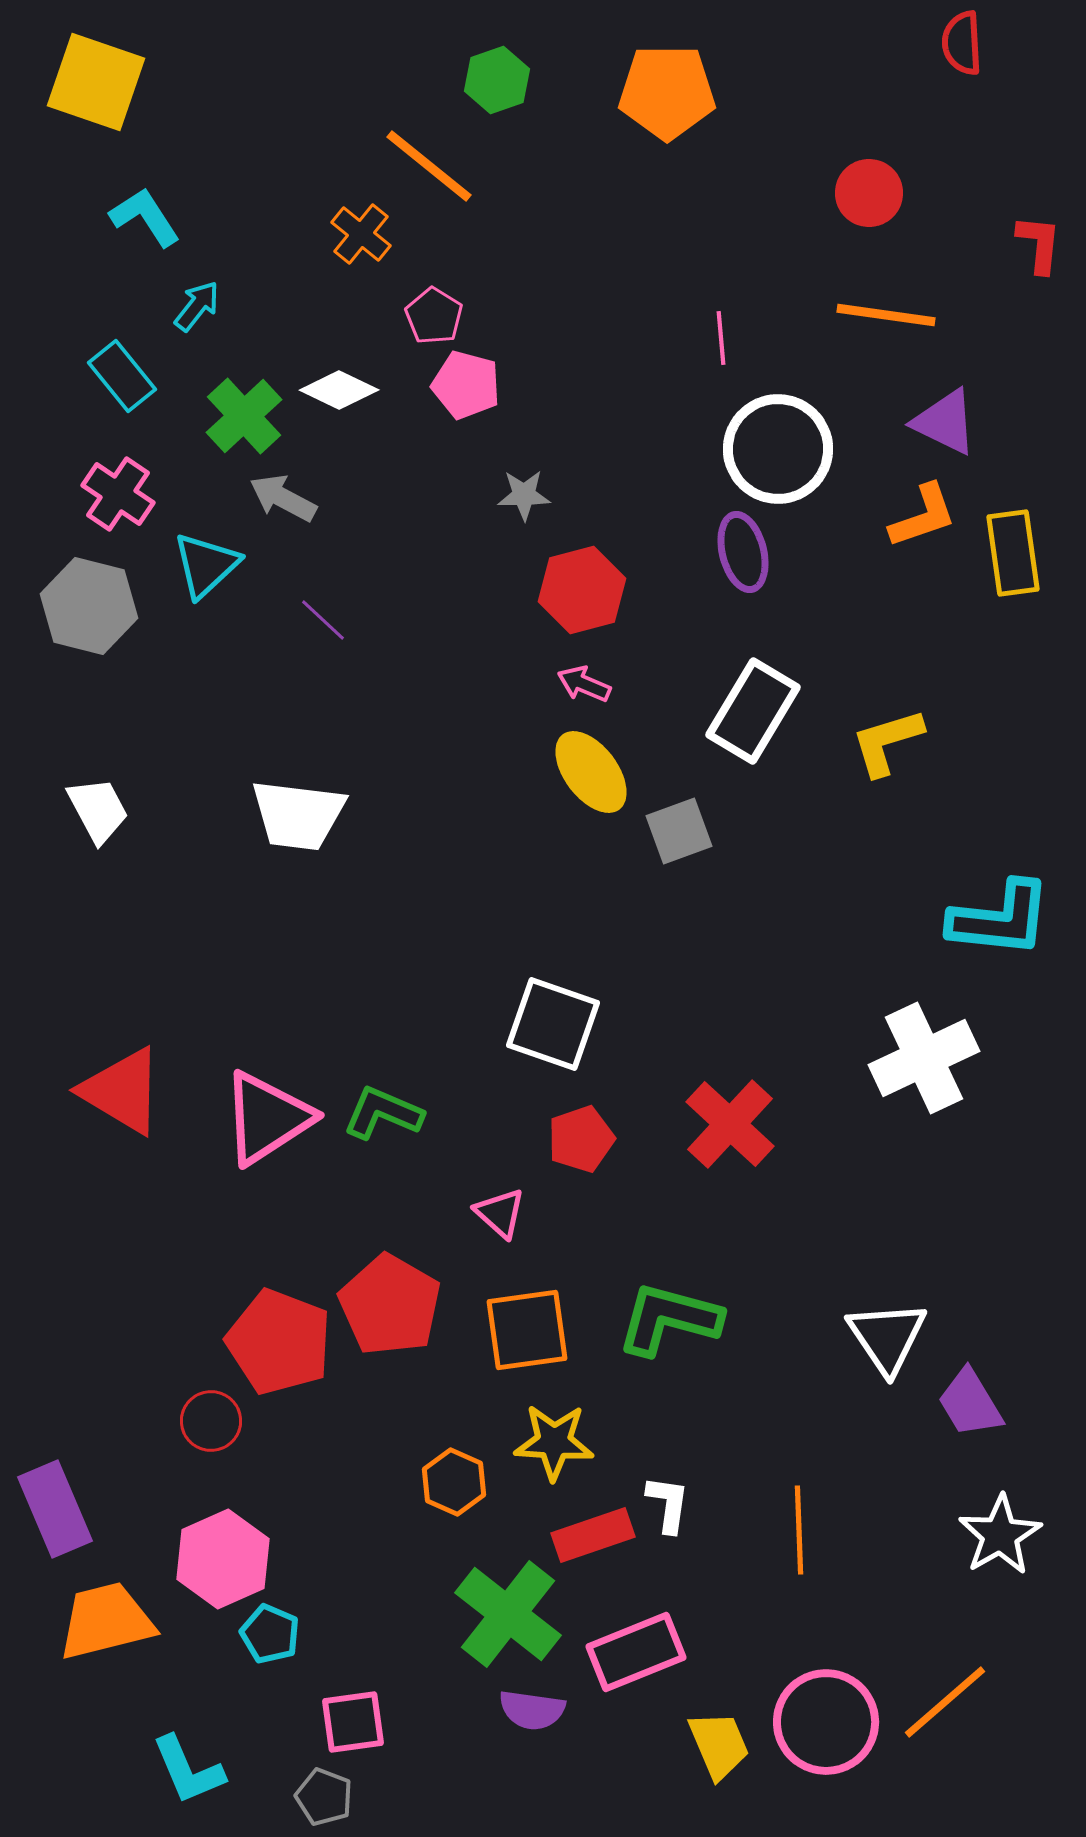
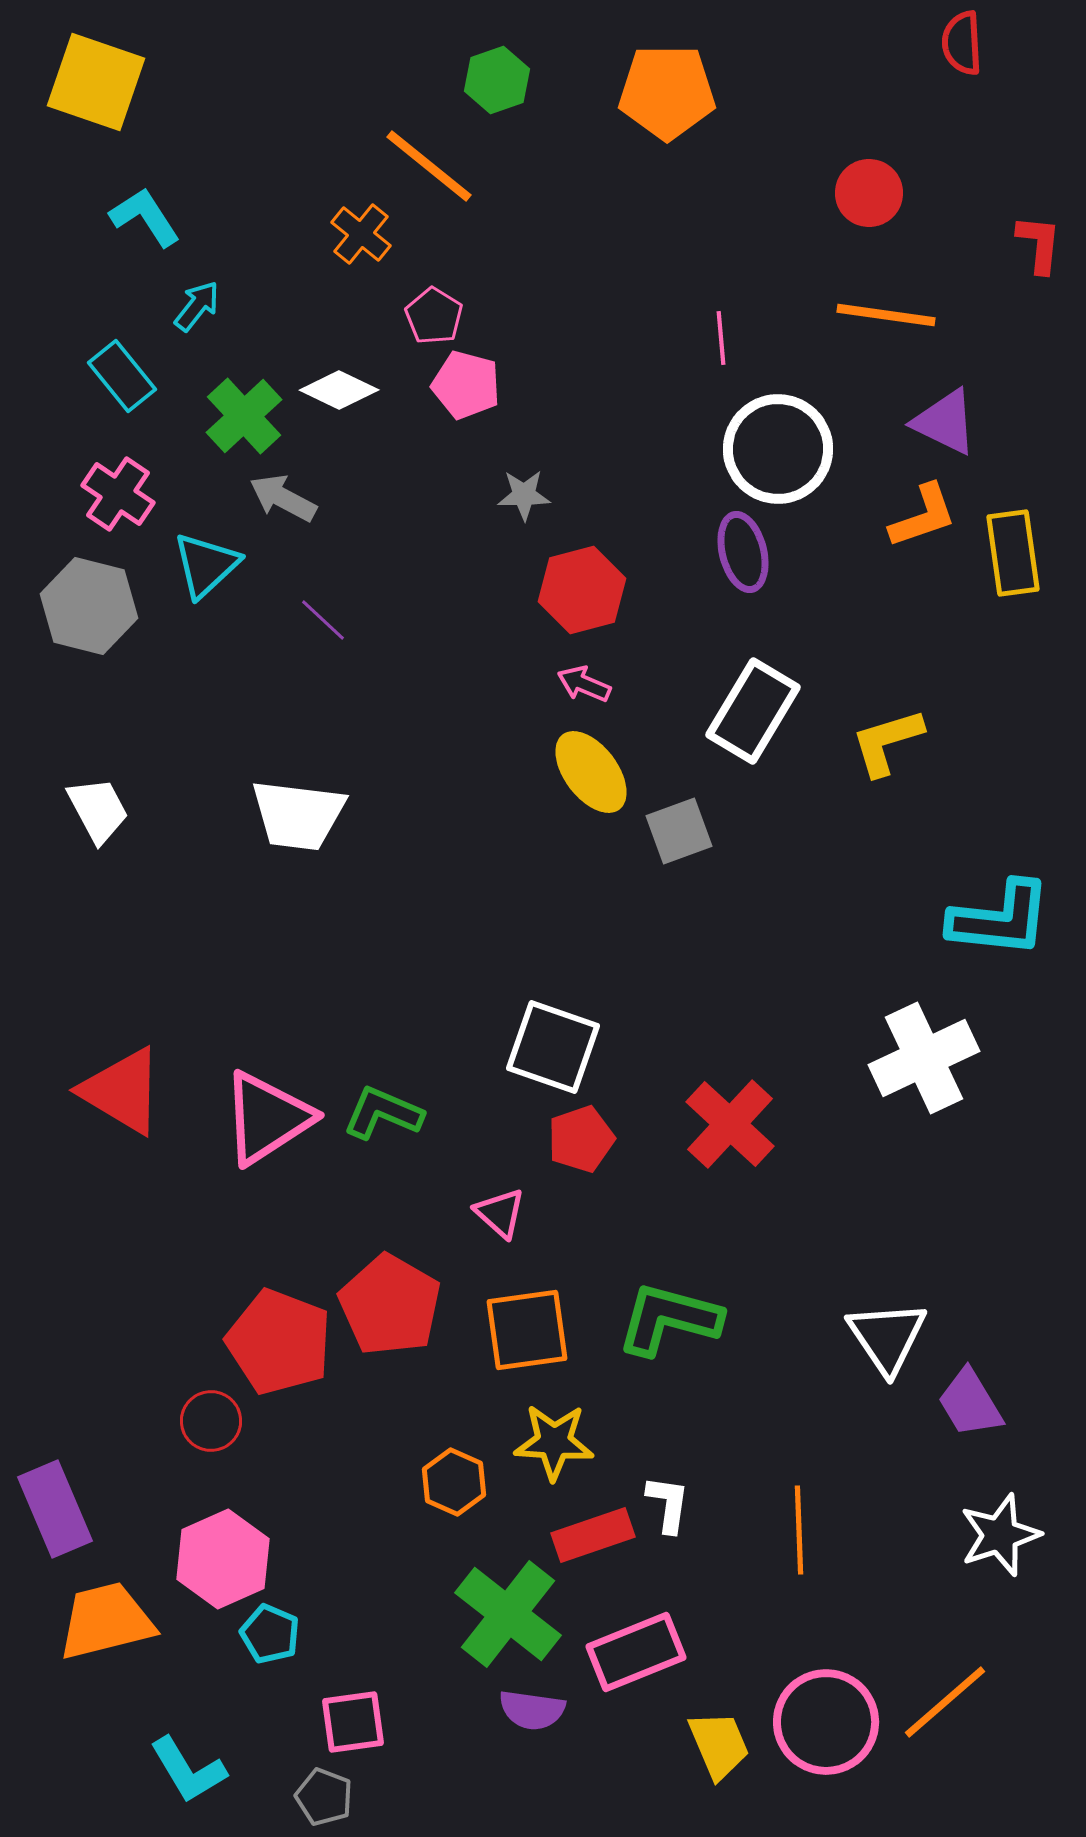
white square at (553, 1024): moved 23 px down
white star at (1000, 1535): rotated 12 degrees clockwise
cyan L-shape at (188, 1770): rotated 8 degrees counterclockwise
